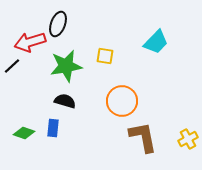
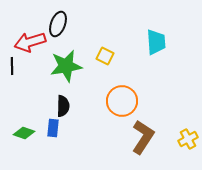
cyan trapezoid: rotated 48 degrees counterclockwise
yellow square: rotated 18 degrees clockwise
black line: rotated 48 degrees counterclockwise
black semicircle: moved 2 px left, 5 px down; rotated 75 degrees clockwise
brown L-shape: rotated 44 degrees clockwise
